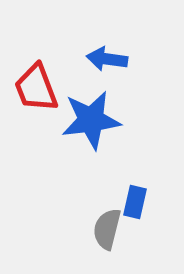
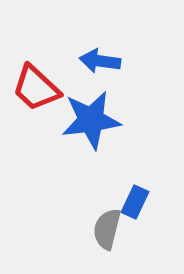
blue arrow: moved 7 px left, 2 px down
red trapezoid: rotated 26 degrees counterclockwise
blue rectangle: rotated 12 degrees clockwise
